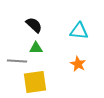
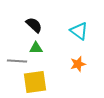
cyan triangle: rotated 30 degrees clockwise
orange star: rotated 28 degrees clockwise
